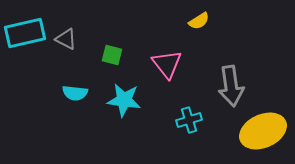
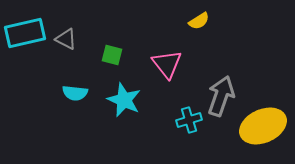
gray arrow: moved 10 px left, 10 px down; rotated 153 degrees counterclockwise
cyan star: rotated 16 degrees clockwise
yellow ellipse: moved 5 px up
